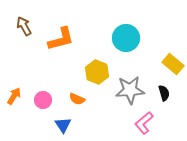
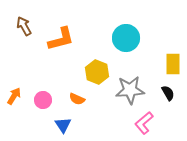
yellow rectangle: rotated 50 degrees clockwise
black semicircle: moved 4 px right; rotated 14 degrees counterclockwise
